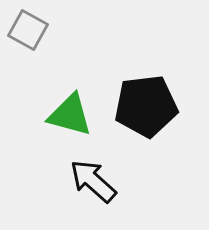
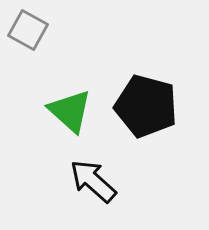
black pentagon: rotated 22 degrees clockwise
green triangle: moved 4 px up; rotated 27 degrees clockwise
